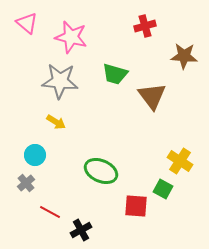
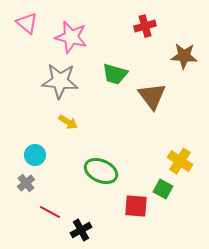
yellow arrow: moved 12 px right
